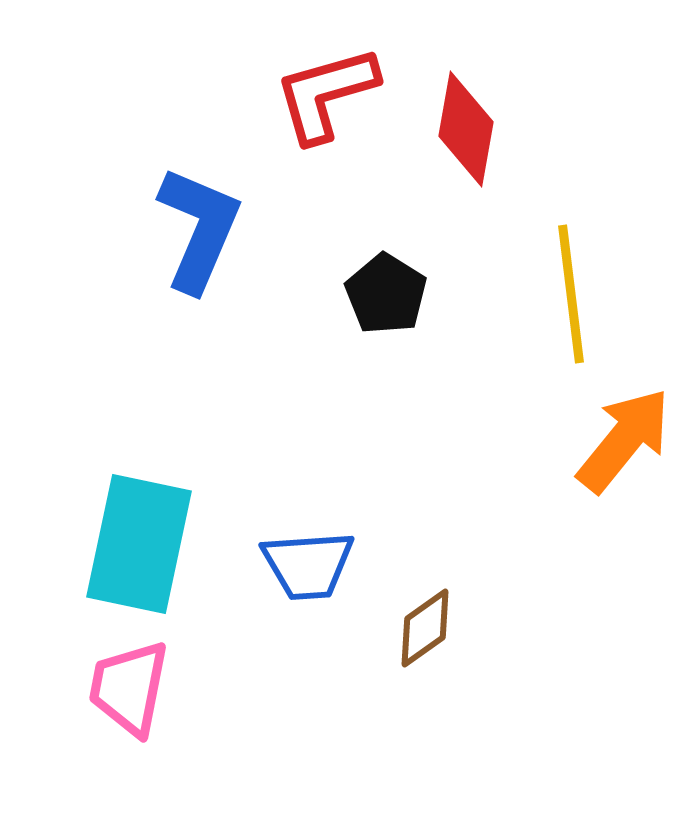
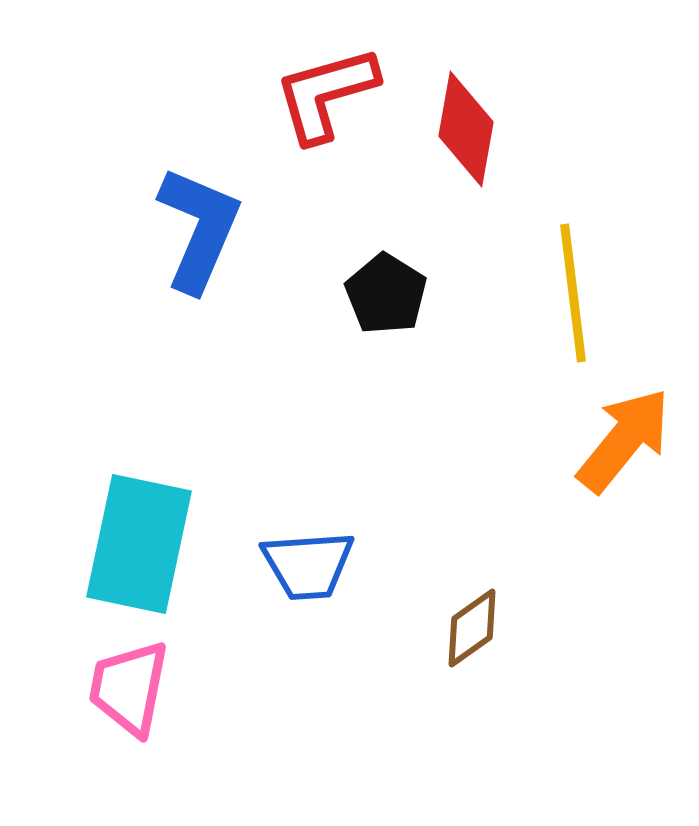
yellow line: moved 2 px right, 1 px up
brown diamond: moved 47 px right
